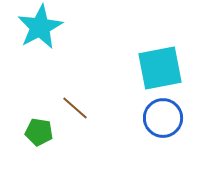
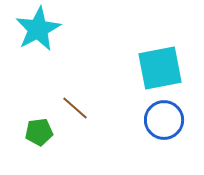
cyan star: moved 2 px left, 2 px down
blue circle: moved 1 px right, 2 px down
green pentagon: rotated 16 degrees counterclockwise
